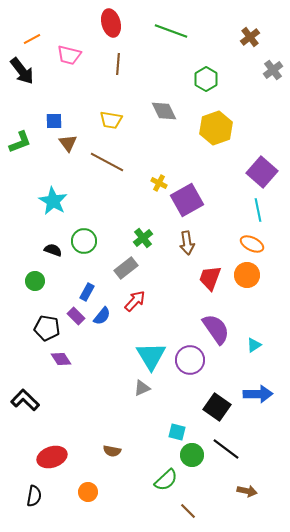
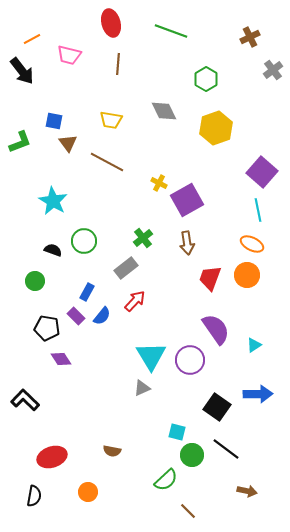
brown cross at (250, 37): rotated 12 degrees clockwise
blue square at (54, 121): rotated 12 degrees clockwise
